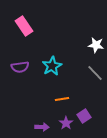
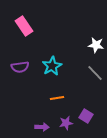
orange line: moved 5 px left, 1 px up
purple square: moved 2 px right; rotated 24 degrees counterclockwise
purple star: rotated 24 degrees clockwise
